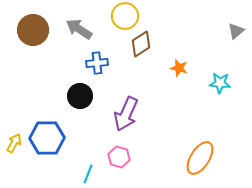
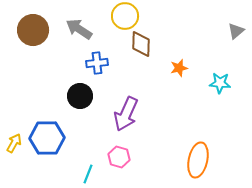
brown diamond: rotated 56 degrees counterclockwise
orange star: rotated 30 degrees counterclockwise
orange ellipse: moved 2 px left, 2 px down; rotated 20 degrees counterclockwise
